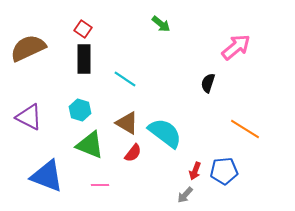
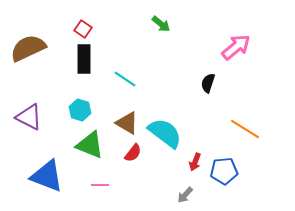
red arrow: moved 9 px up
